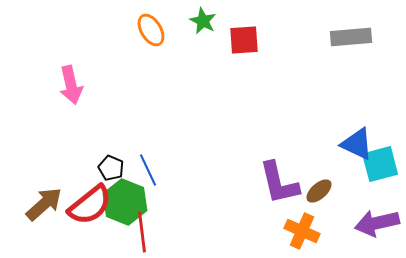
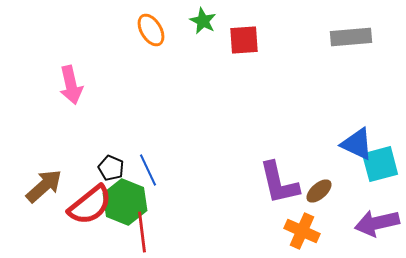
brown arrow: moved 18 px up
